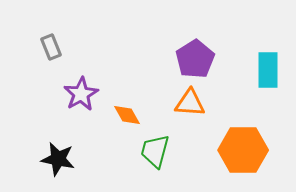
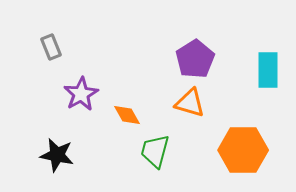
orange triangle: rotated 12 degrees clockwise
black star: moved 1 px left, 4 px up
